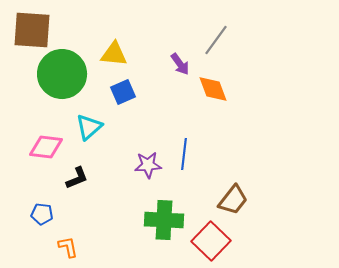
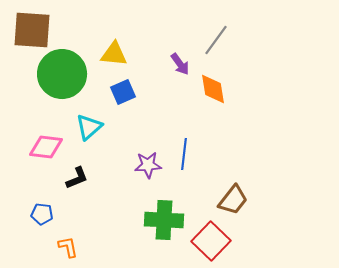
orange diamond: rotated 12 degrees clockwise
